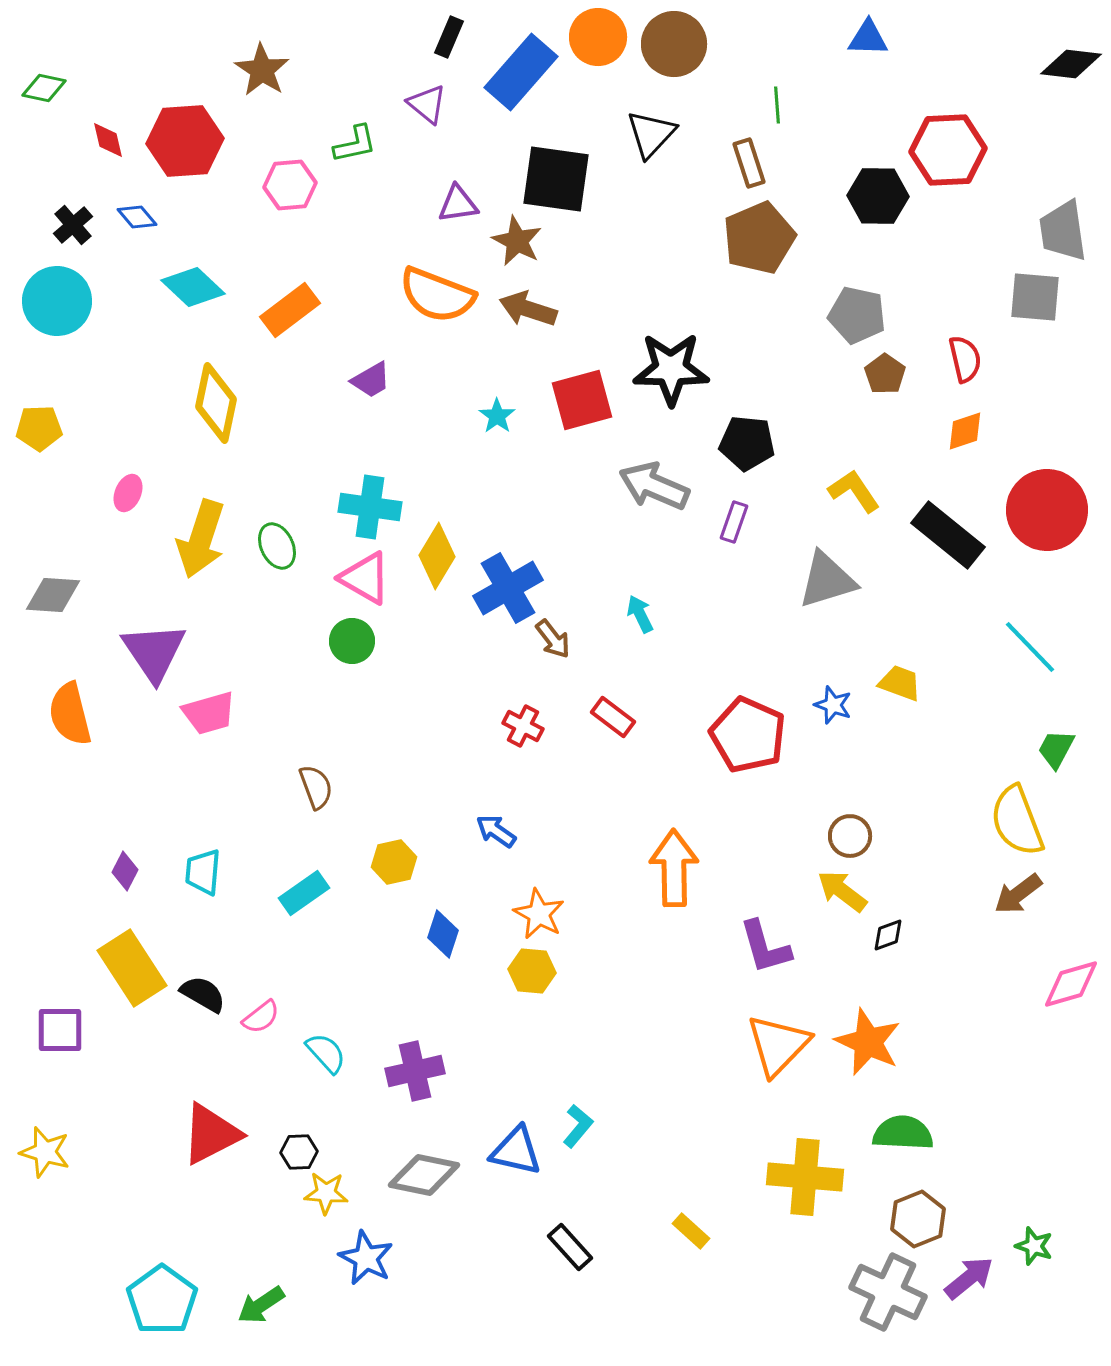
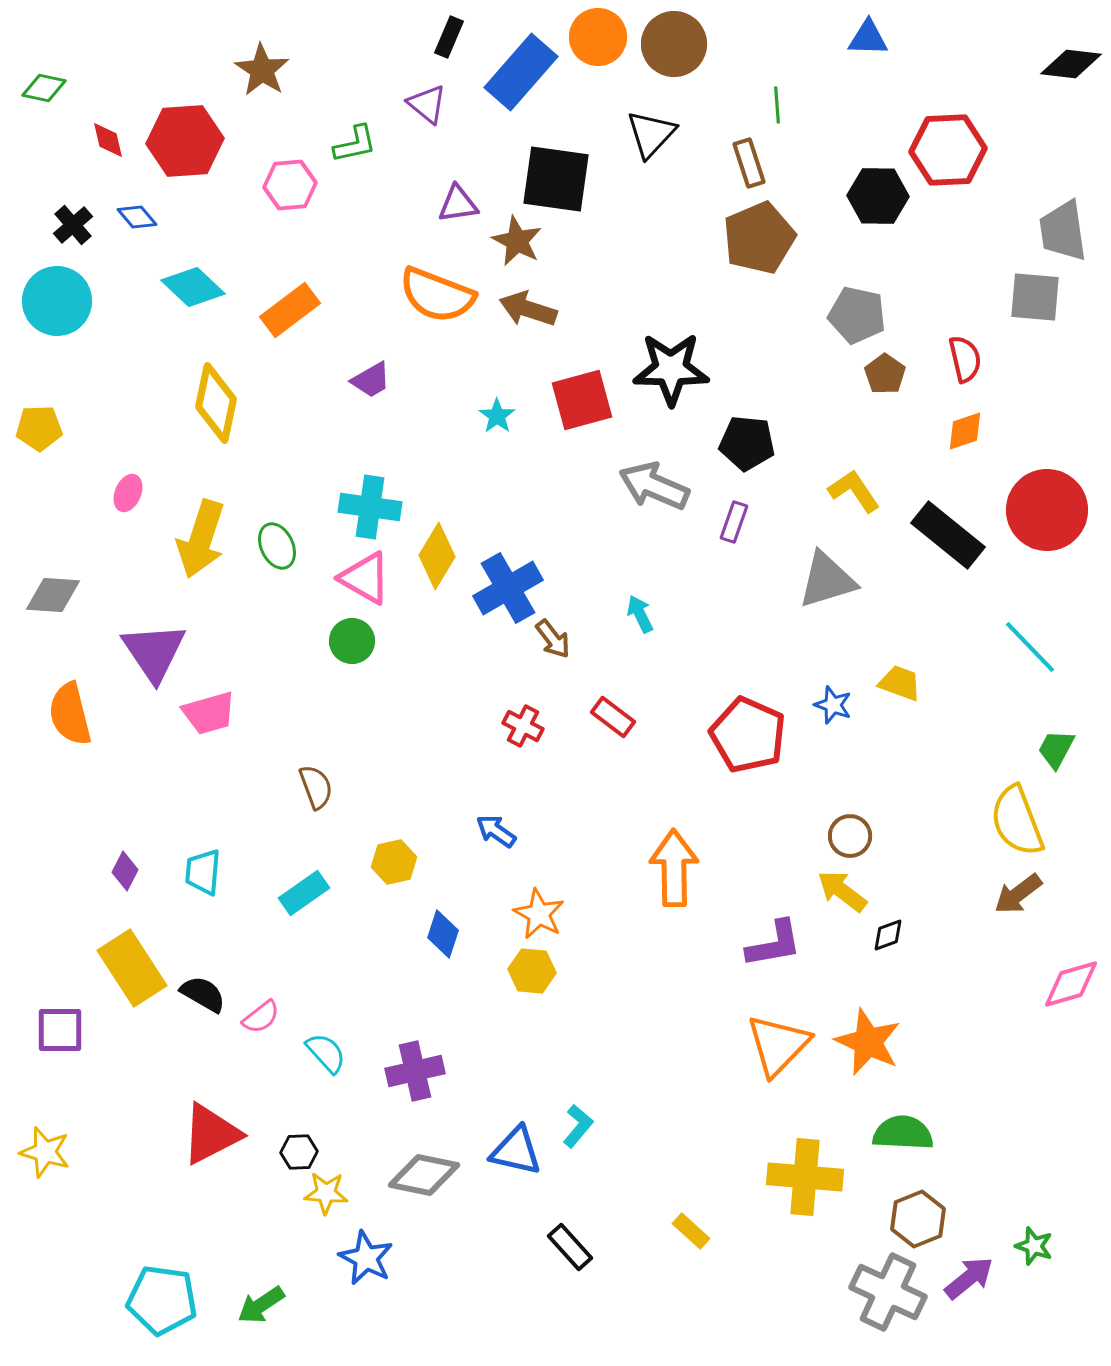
purple L-shape at (765, 947): moved 9 px right, 3 px up; rotated 84 degrees counterclockwise
cyan pentagon at (162, 1300): rotated 28 degrees counterclockwise
